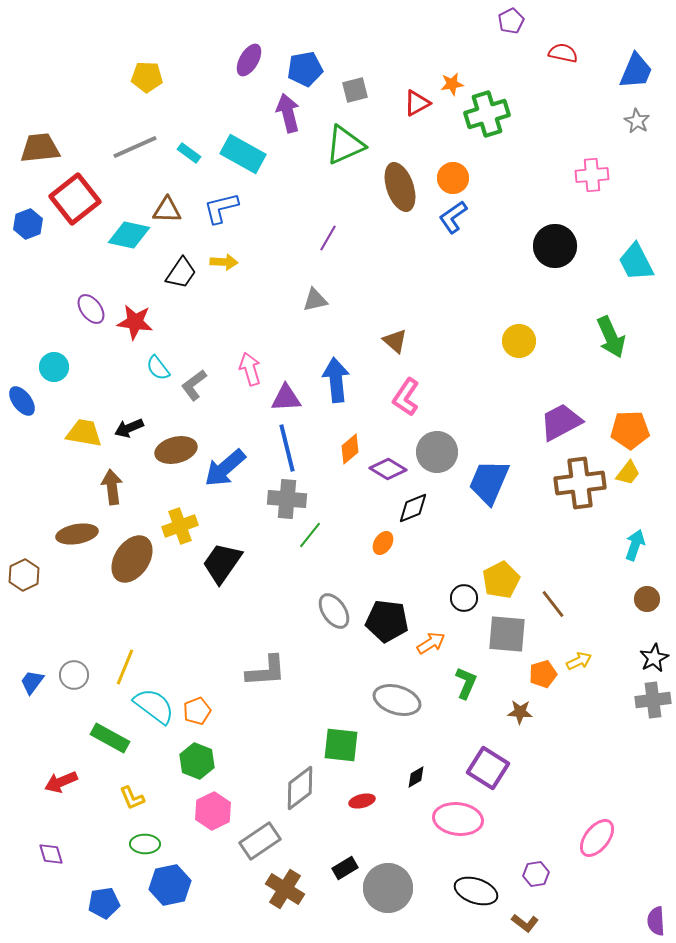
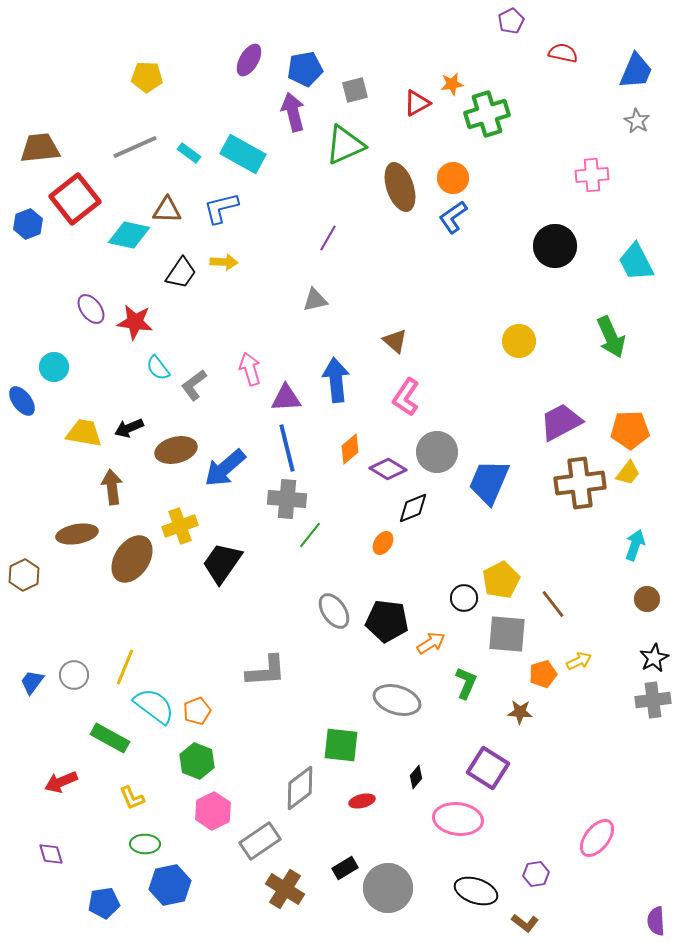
purple arrow at (288, 113): moved 5 px right, 1 px up
black diamond at (416, 777): rotated 20 degrees counterclockwise
